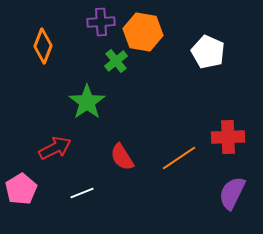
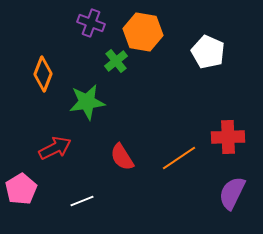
purple cross: moved 10 px left, 1 px down; rotated 24 degrees clockwise
orange diamond: moved 28 px down
green star: rotated 27 degrees clockwise
white line: moved 8 px down
